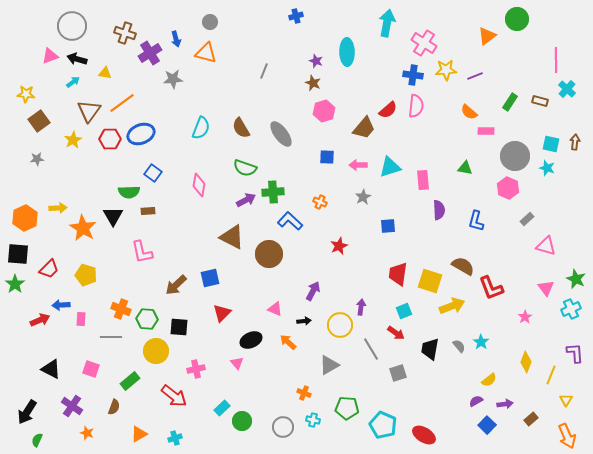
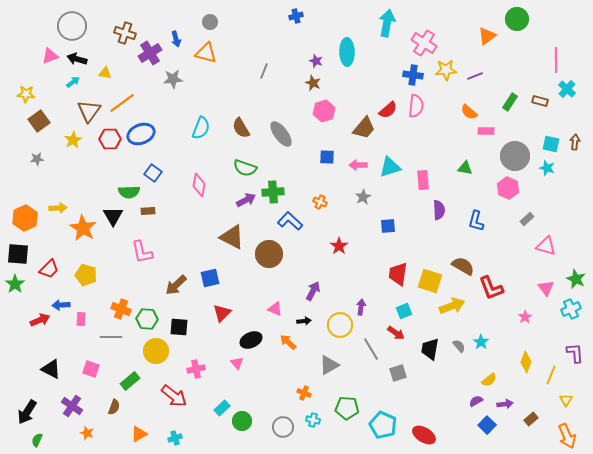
red star at (339, 246): rotated 12 degrees counterclockwise
